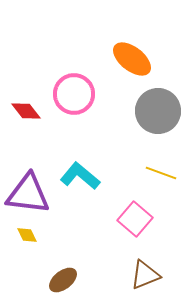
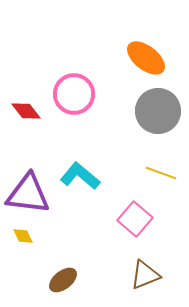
orange ellipse: moved 14 px right, 1 px up
yellow diamond: moved 4 px left, 1 px down
